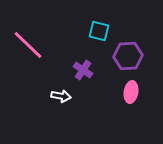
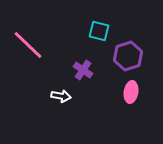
purple hexagon: rotated 16 degrees counterclockwise
